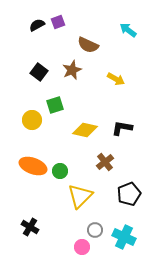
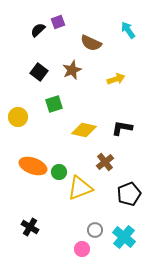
black semicircle: moved 1 px right, 5 px down; rotated 14 degrees counterclockwise
cyan arrow: rotated 18 degrees clockwise
brown semicircle: moved 3 px right, 2 px up
yellow arrow: rotated 48 degrees counterclockwise
green square: moved 1 px left, 1 px up
yellow circle: moved 14 px left, 3 px up
yellow diamond: moved 1 px left
green circle: moved 1 px left, 1 px down
yellow triangle: moved 8 px up; rotated 24 degrees clockwise
cyan cross: rotated 15 degrees clockwise
pink circle: moved 2 px down
